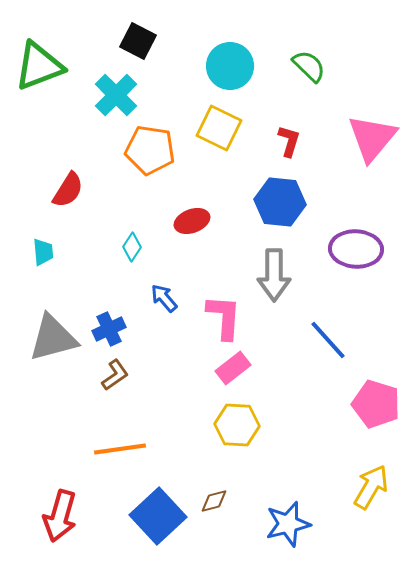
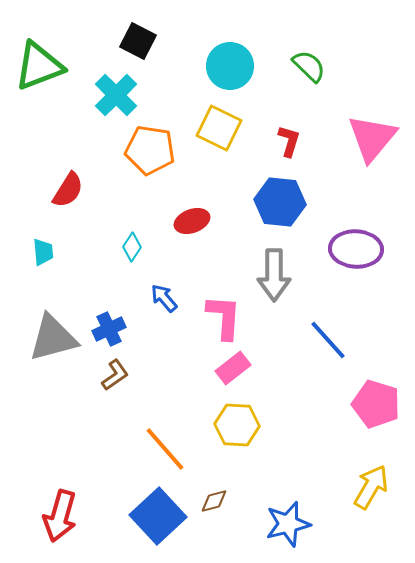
orange line: moved 45 px right; rotated 57 degrees clockwise
